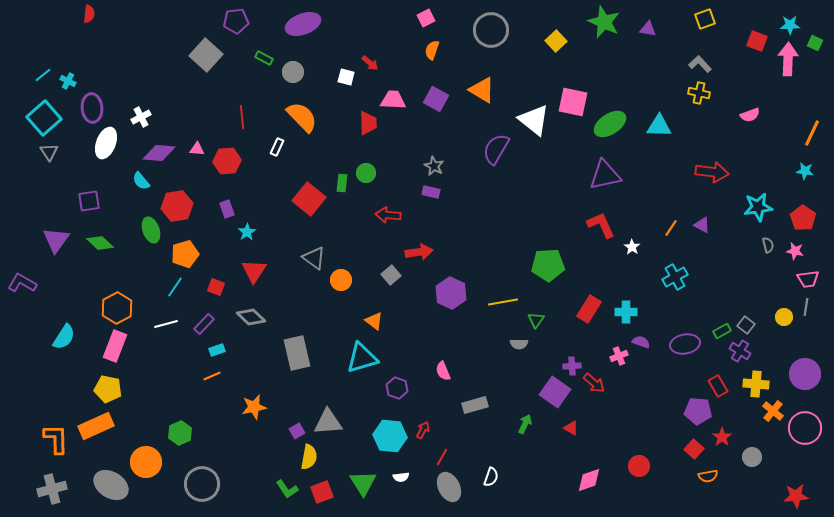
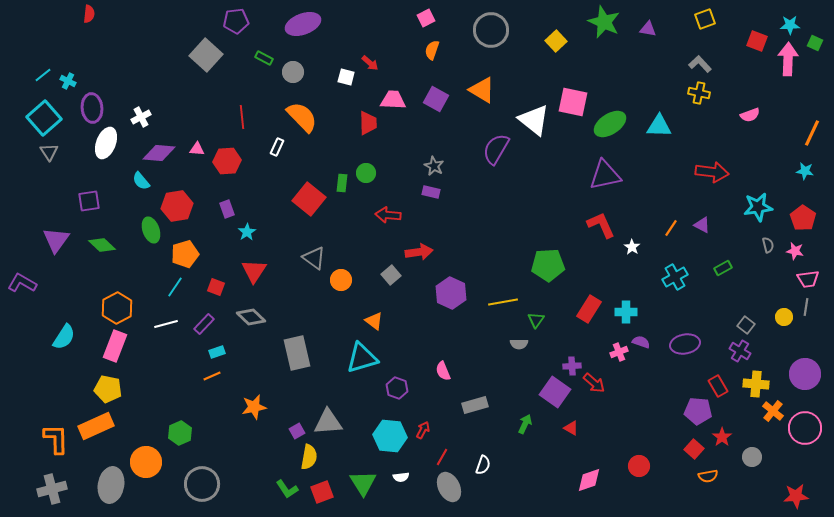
green diamond at (100, 243): moved 2 px right, 2 px down
green rectangle at (722, 331): moved 1 px right, 63 px up
cyan rectangle at (217, 350): moved 2 px down
pink cross at (619, 356): moved 4 px up
white semicircle at (491, 477): moved 8 px left, 12 px up
gray ellipse at (111, 485): rotated 68 degrees clockwise
